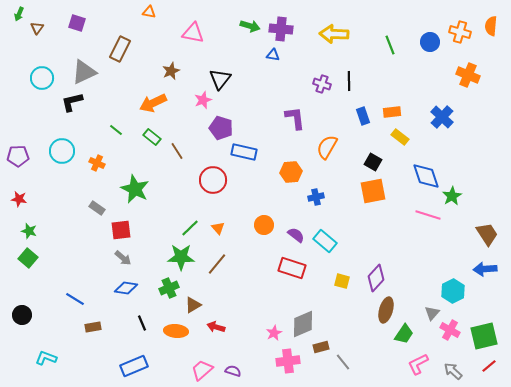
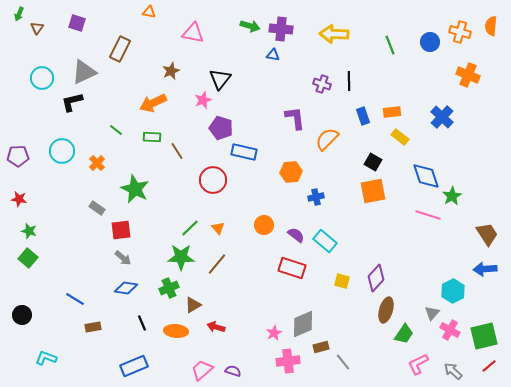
green rectangle at (152, 137): rotated 36 degrees counterclockwise
orange semicircle at (327, 147): moved 8 px up; rotated 15 degrees clockwise
orange cross at (97, 163): rotated 21 degrees clockwise
